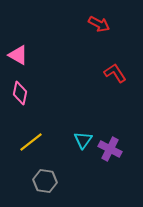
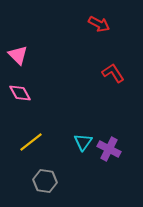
pink triangle: rotated 15 degrees clockwise
red L-shape: moved 2 px left
pink diamond: rotated 40 degrees counterclockwise
cyan triangle: moved 2 px down
purple cross: moved 1 px left
